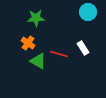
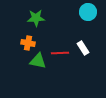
orange cross: rotated 24 degrees counterclockwise
red line: moved 1 px right, 1 px up; rotated 18 degrees counterclockwise
green triangle: rotated 18 degrees counterclockwise
